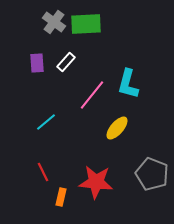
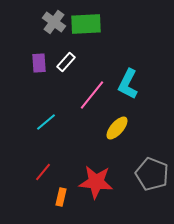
purple rectangle: moved 2 px right
cyan L-shape: rotated 12 degrees clockwise
red line: rotated 66 degrees clockwise
